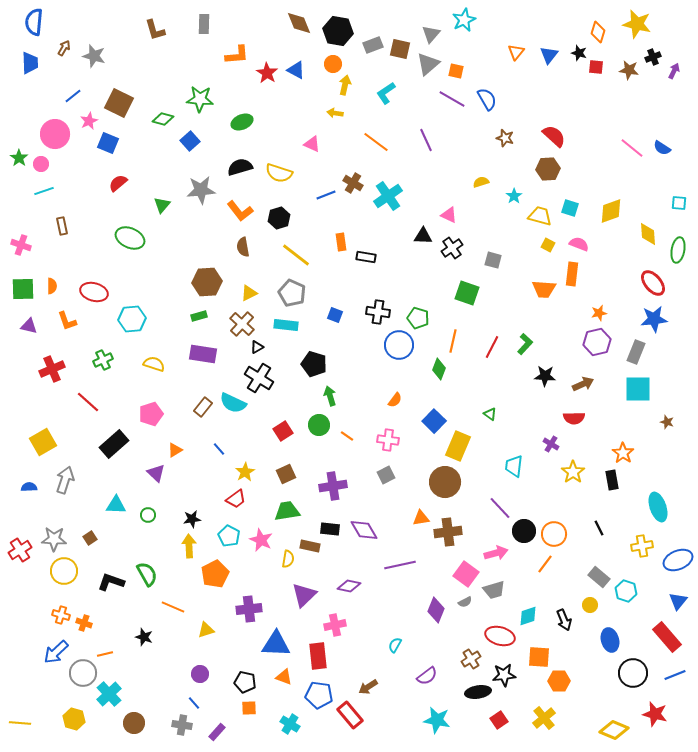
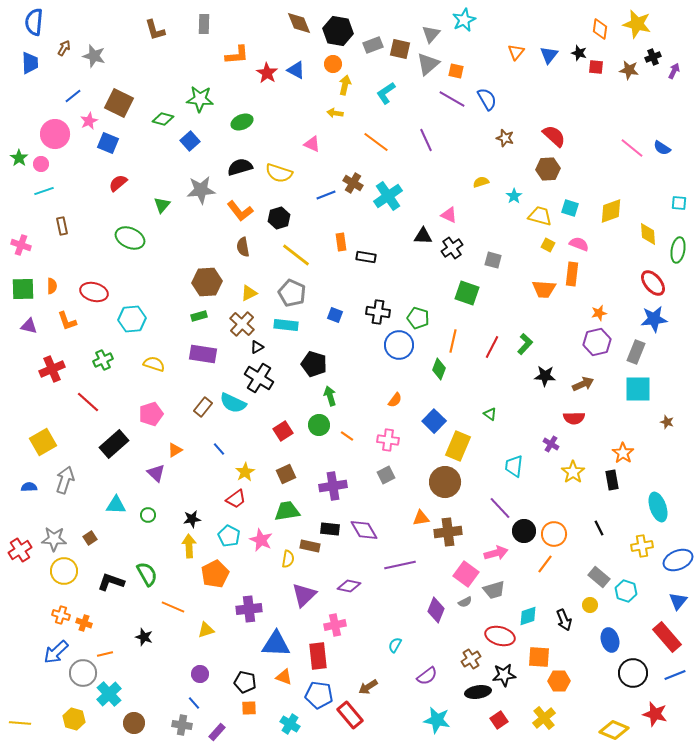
orange diamond at (598, 32): moved 2 px right, 3 px up; rotated 10 degrees counterclockwise
